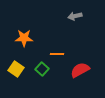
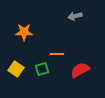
orange star: moved 6 px up
green square: rotated 32 degrees clockwise
